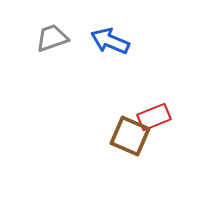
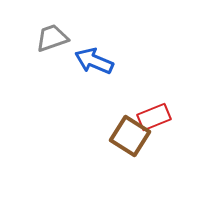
blue arrow: moved 16 px left, 20 px down
brown square: rotated 9 degrees clockwise
